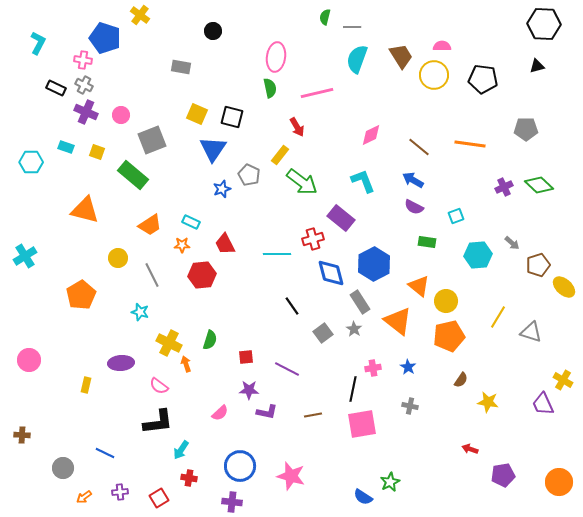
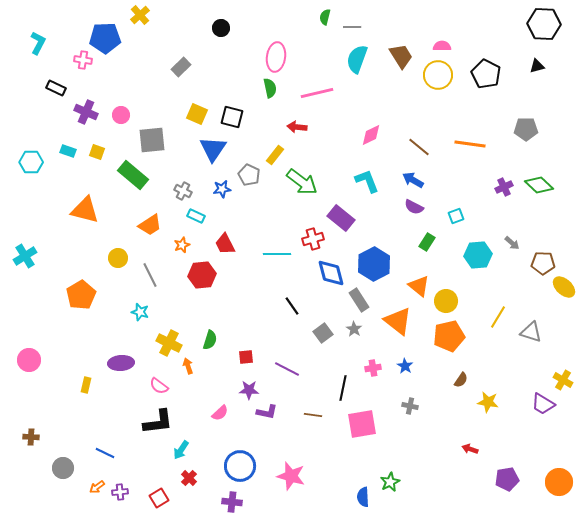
yellow cross at (140, 15): rotated 12 degrees clockwise
black circle at (213, 31): moved 8 px right, 3 px up
blue pentagon at (105, 38): rotated 20 degrees counterclockwise
gray rectangle at (181, 67): rotated 54 degrees counterclockwise
yellow circle at (434, 75): moved 4 px right
black pentagon at (483, 79): moved 3 px right, 5 px up; rotated 20 degrees clockwise
gray cross at (84, 85): moved 99 px right, 106 px down
red arrow at (297, 127): rotated 126 degrees clockwise
gray square at (152, 140): rotated 16 degrees clockwise
cyan rectangle at (66, 147): moved 2 px right, 4 px down
yellow rectangle at (280, 155): moved 5 px left
cyan L-shape at (363, 181): moved 4 px right
blue star at (222, 189): rotated 12 degrees clockwise
cyan rectangle at (191, 222): moved 5 px right, 6 px up
green rectangle at (427, 242): rotated 66 degrees counterclockwise
orange star at (182, 245): rotated 21 degrees counterclockwise
brown pentagon at (538, 265): moved 5 px right, 2 px up; rotated 20 degrees clockwise
gray line at (152, 275): moved 2 px left
gray rectangle at (360, 302): moved 1 px left, 2 px up
orange arrow at (186, 364): moved 2 px right, 2 px down
blue star at (408, 367): moved 3 px left, 1 px up
black line at (353, 389): moved 10 px left, 1 px up
purple trapezoid at (543, 404): rotated 35 degrees counterclockwise
brown line at (313, 415): rotated 18 degrees clockwise
brown cross at (22, 435): moved 9 px right, 2 px down
purple pentagon at (503, 475): moved 4 px right, 4 px down
red cross at (189, 478): rotated 35 degrees clockwise
orange arrow at (84, 497): moved 13 px right, 10 px up
blue semicircle at (363, 497): rotated 54 degrees clockwise
